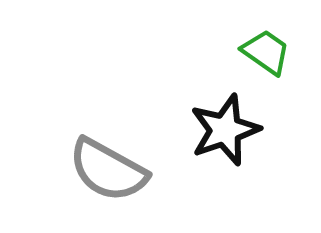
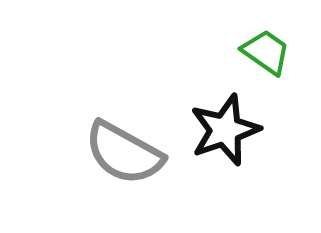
gray semicircle: moved 16 px right, 17 px up
